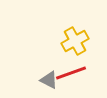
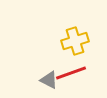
yellow cross: rotated 12 degrees clockwise
